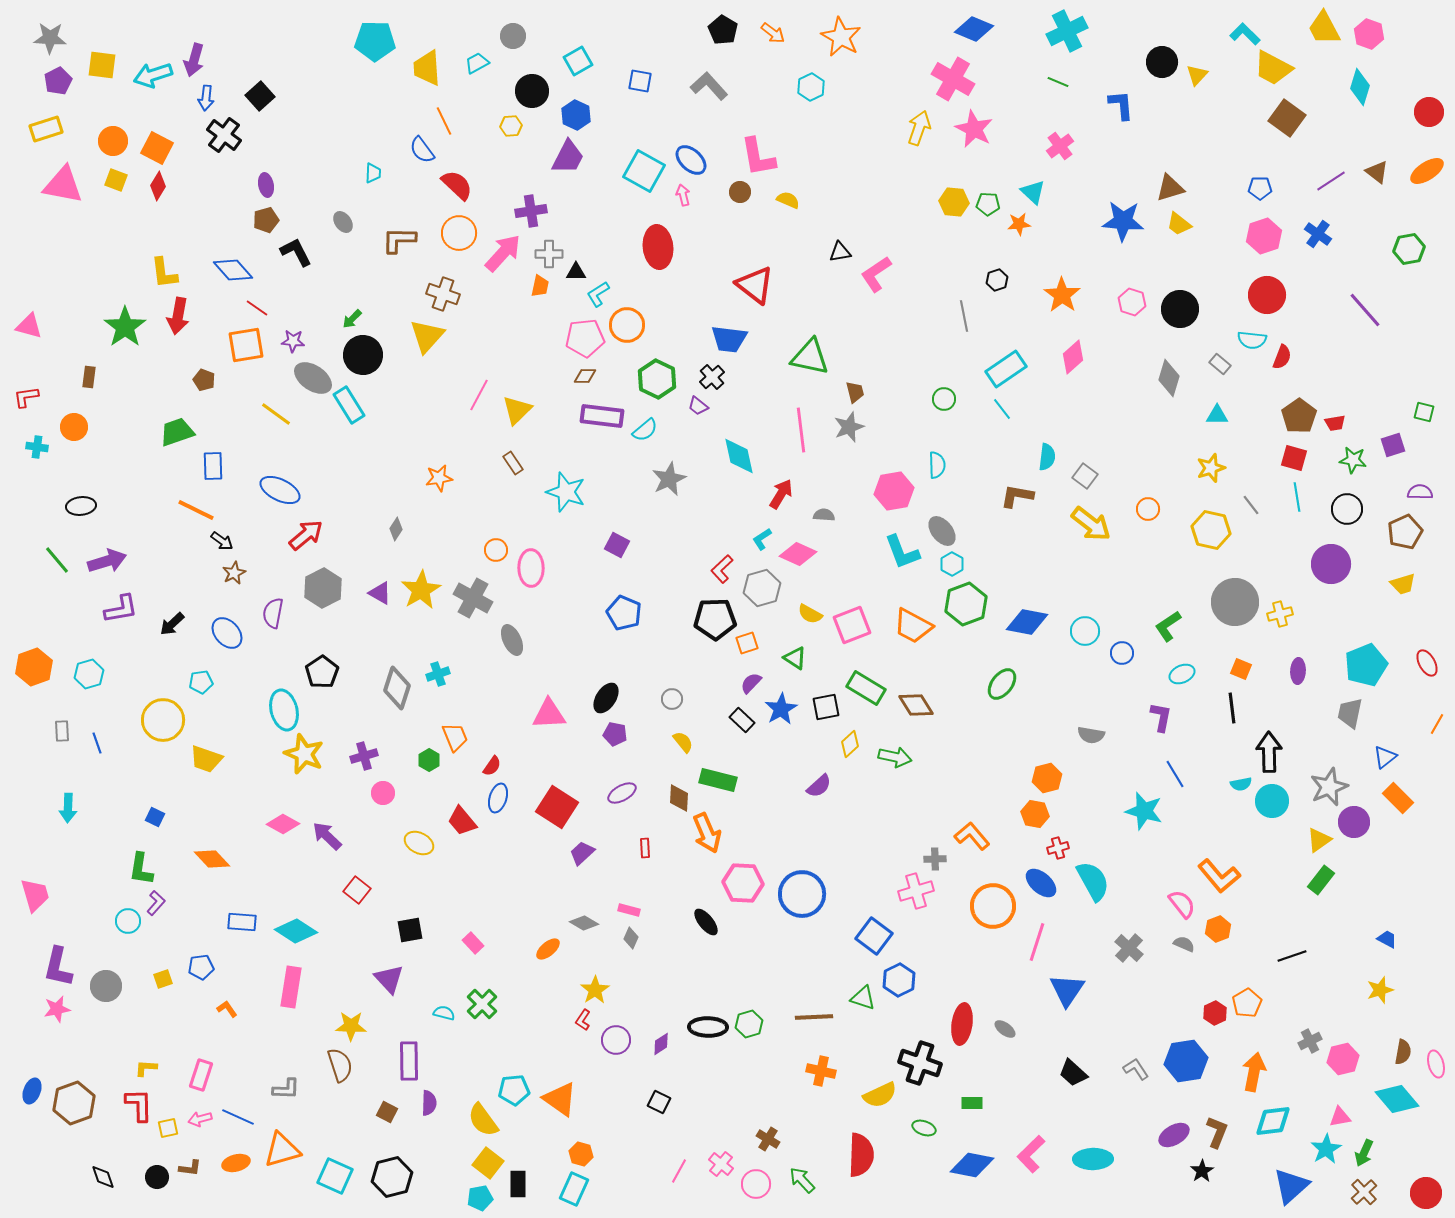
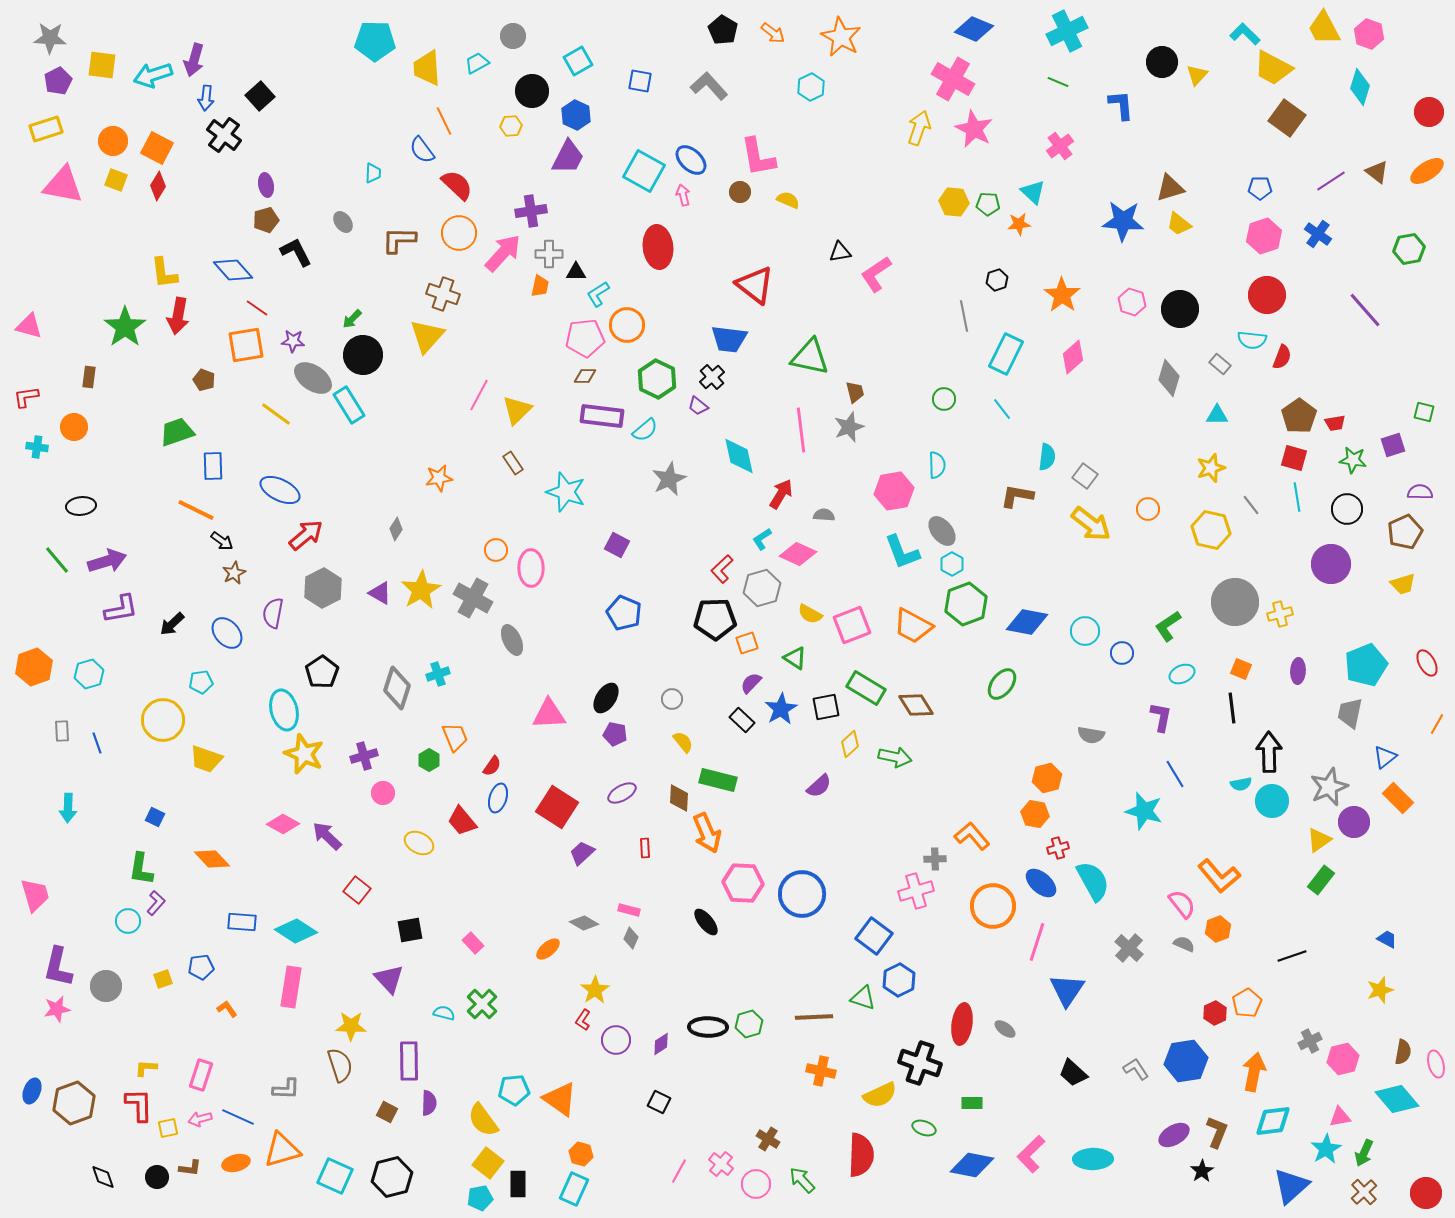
cyan rectangle at (1006, 369): moved 15 px up; rotated 30 degrees counterclockwise
